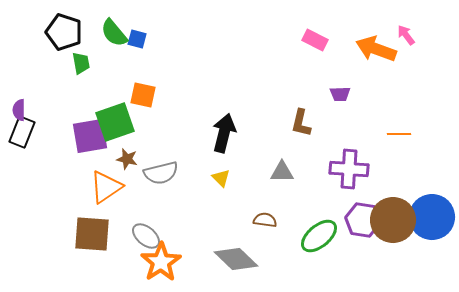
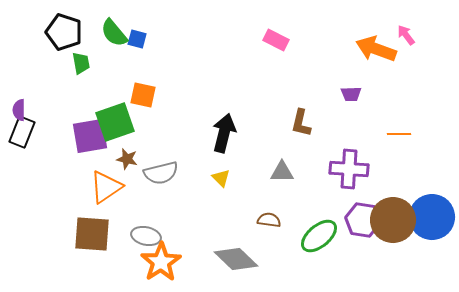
pink rectangle: moved 39 px left
purple trapezoid: moved 11 px right
brown semicircle: moved 4 px right
gray ellipse: rotated 28 degrees counterclockwise
